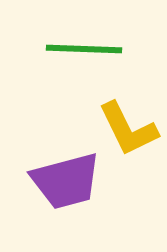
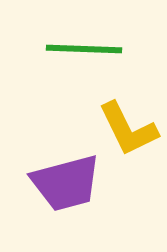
purple trapezoid: moved 2 px down
